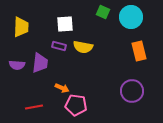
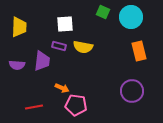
yellow trapezoid: moved 2 px left
purple trapezoid: moved 2 px right, 2 px up
